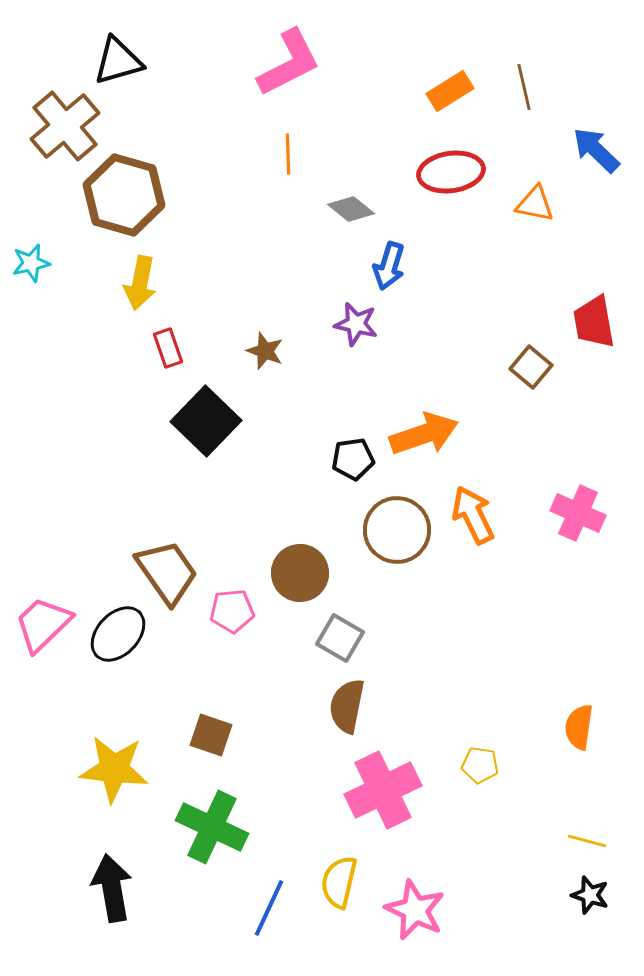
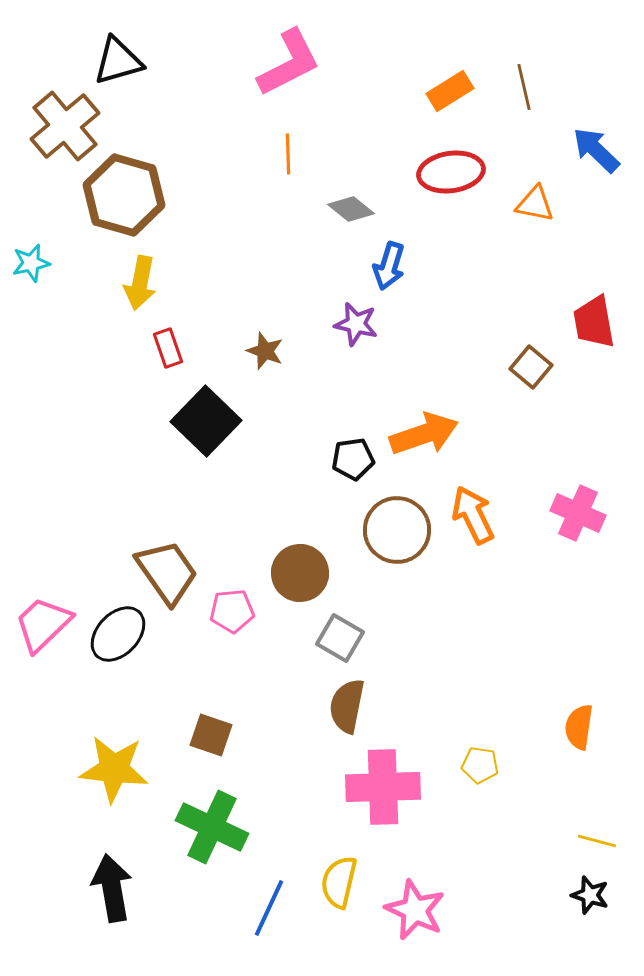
pink cross at (383, 790): moved 3 px up; rotated 24 degrees clockwise
yellow line at (587, 841): moved 10 px right
